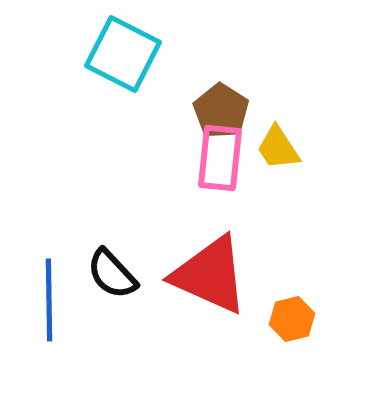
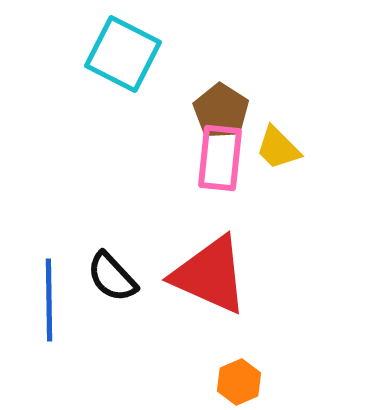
yellow trapezoid: rotated 12 degrees counterclockwise
black semicircle: moved 3 px down
orange hexagon: moved 53 px left, 63 px down; rotated 9 degrees counterclockwise
